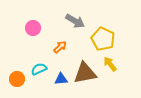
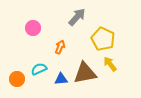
gray arrow: moved 2 px right, 4 px up; rotated 78 degrees counterclockwise
orange arrow: rotated 24 degrees counterclockwise
